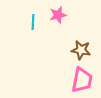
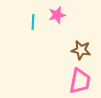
pink star: moved 1 px left
pink trapezoid: moved 2 px left, 1 px down
